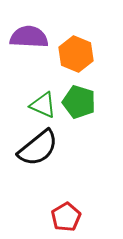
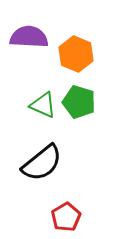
black semicircle: moved 4 px right, 15 px down
